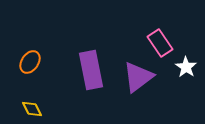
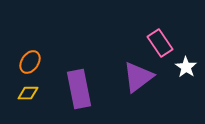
purple rectangle: moved 12 px left, 19 px down
yellow diamond: moved 4 px left, 16 px up; rotated 65 degrees counterclockwise
